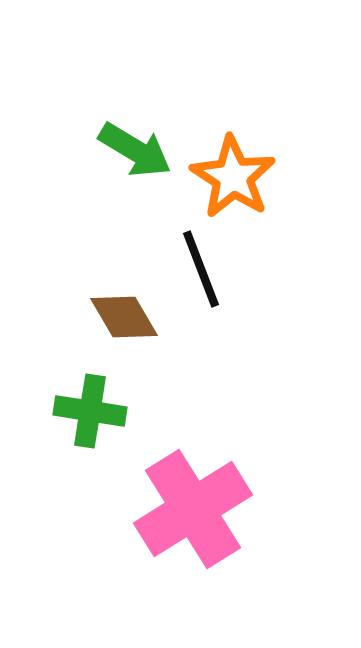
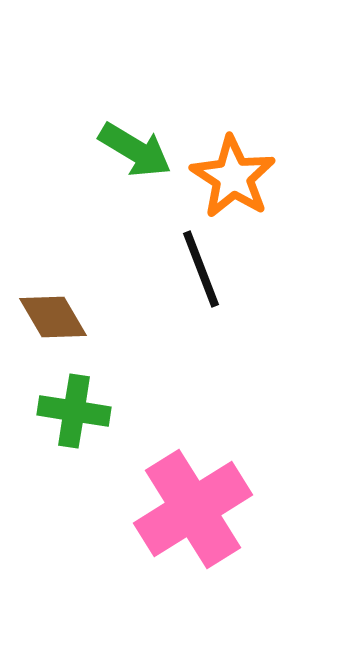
brown diamond: moved 71 px left
green cross: moved 16 px left
